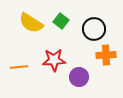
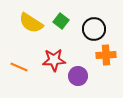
orange line: rotated 30 degrees clockwise
purple circle: moved 1 px left, 1 px up
